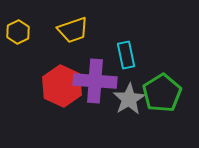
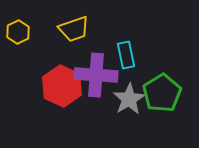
yellow trapezoid: moved 1 px right, 1 px up
purple cross: moved 1 px right, 6 px up
